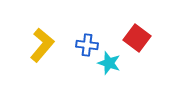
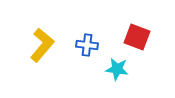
red square: moved 1 px up; rotated 16 degrees counterclockwise
cyan star: moved 8 px right, 6 px down; rotated 10 degrees counterclockwise
